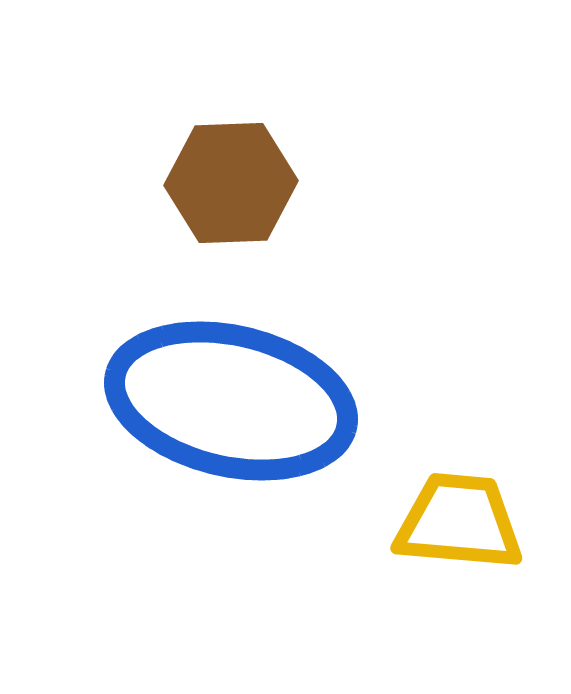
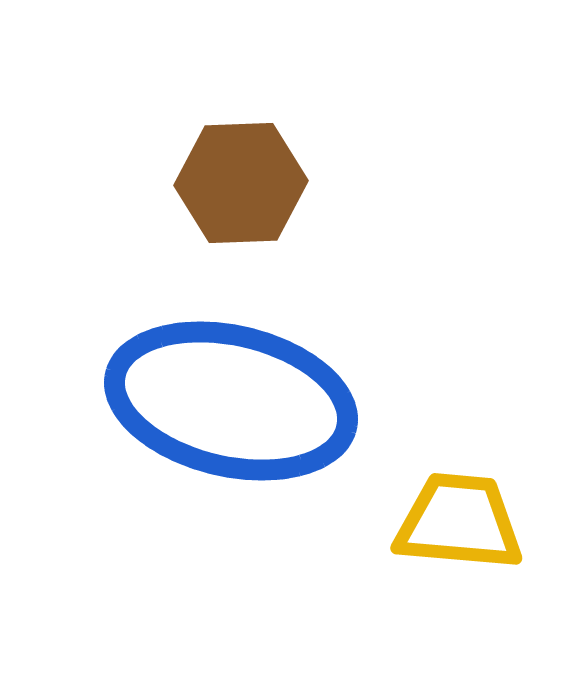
brown hexagon: moved 10 px right
